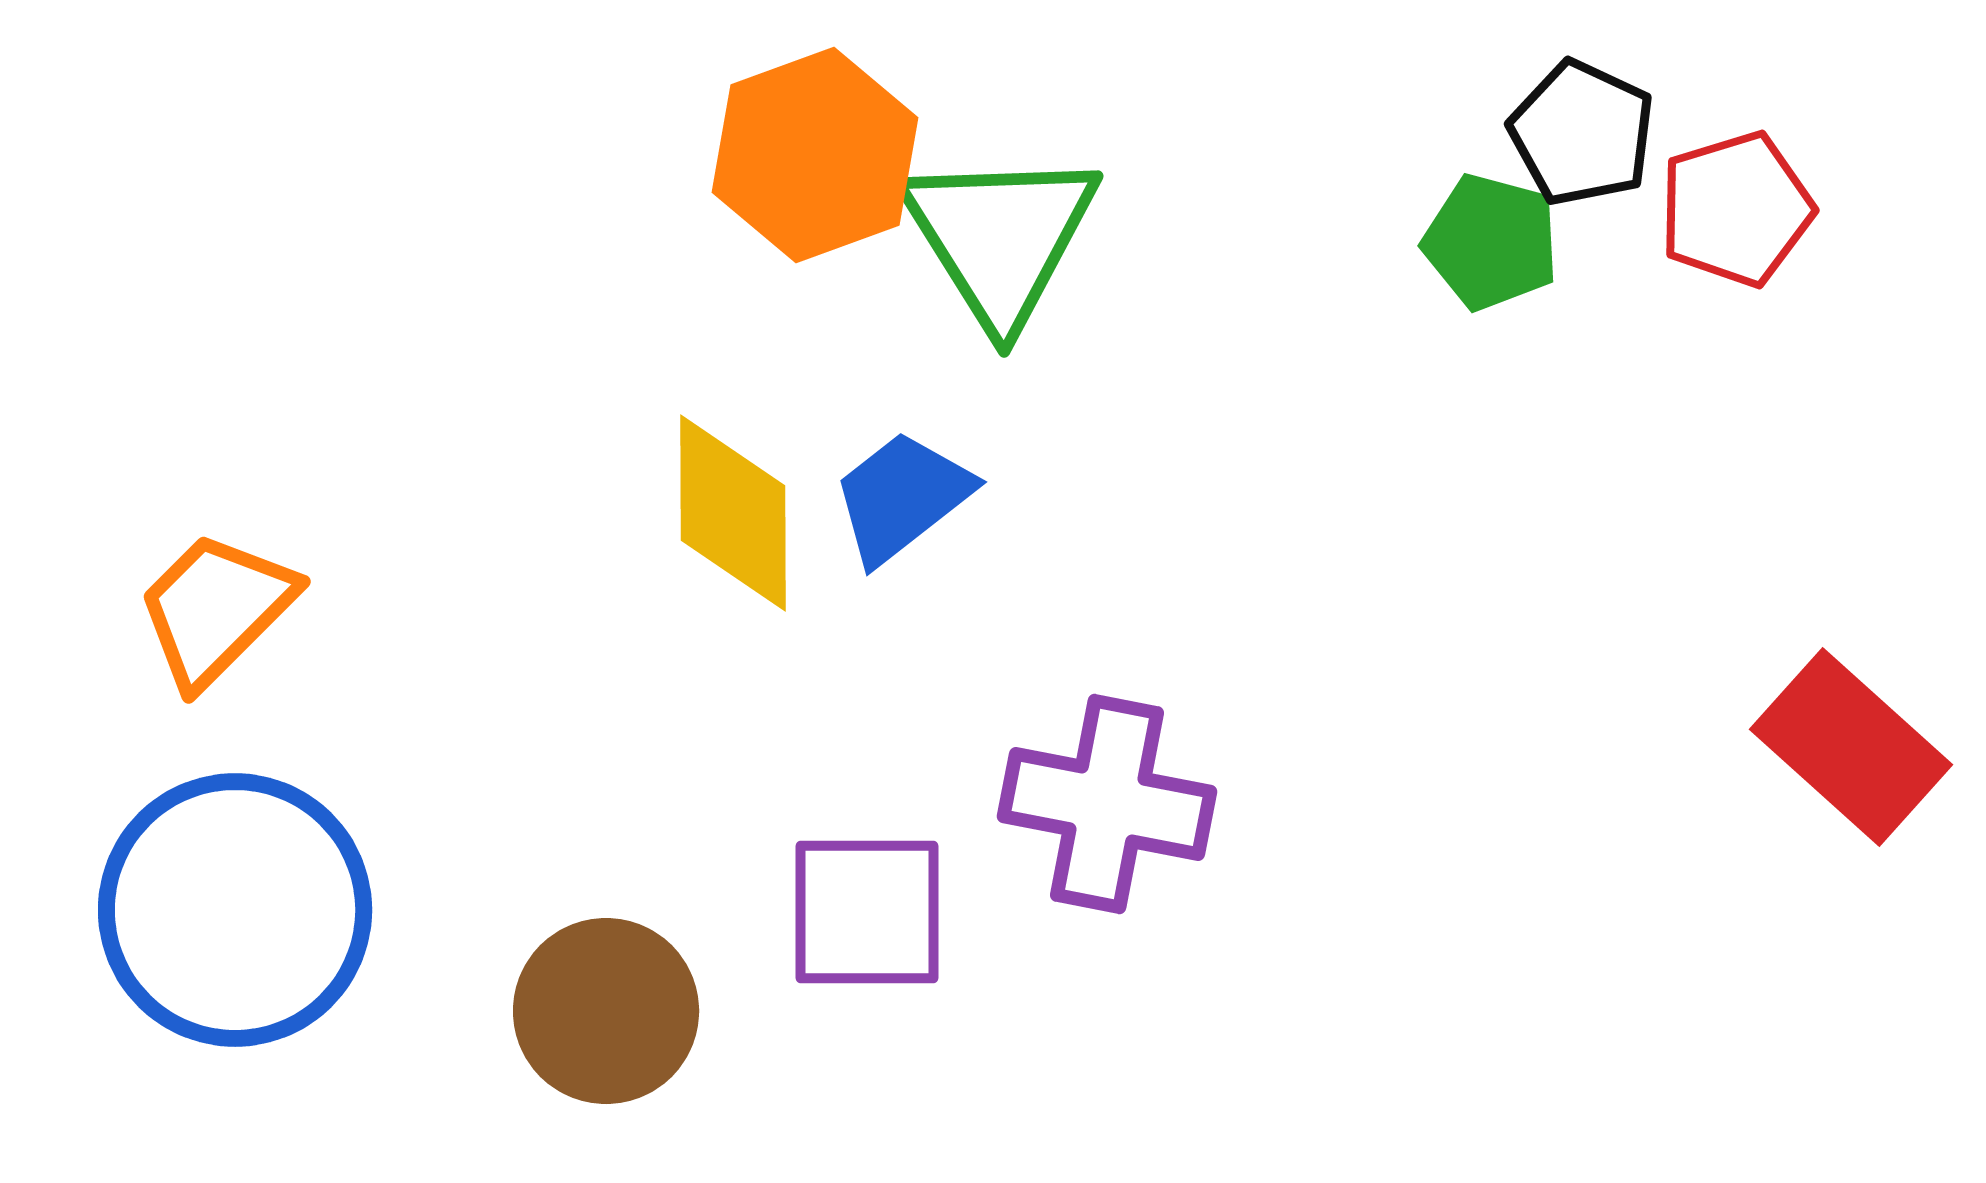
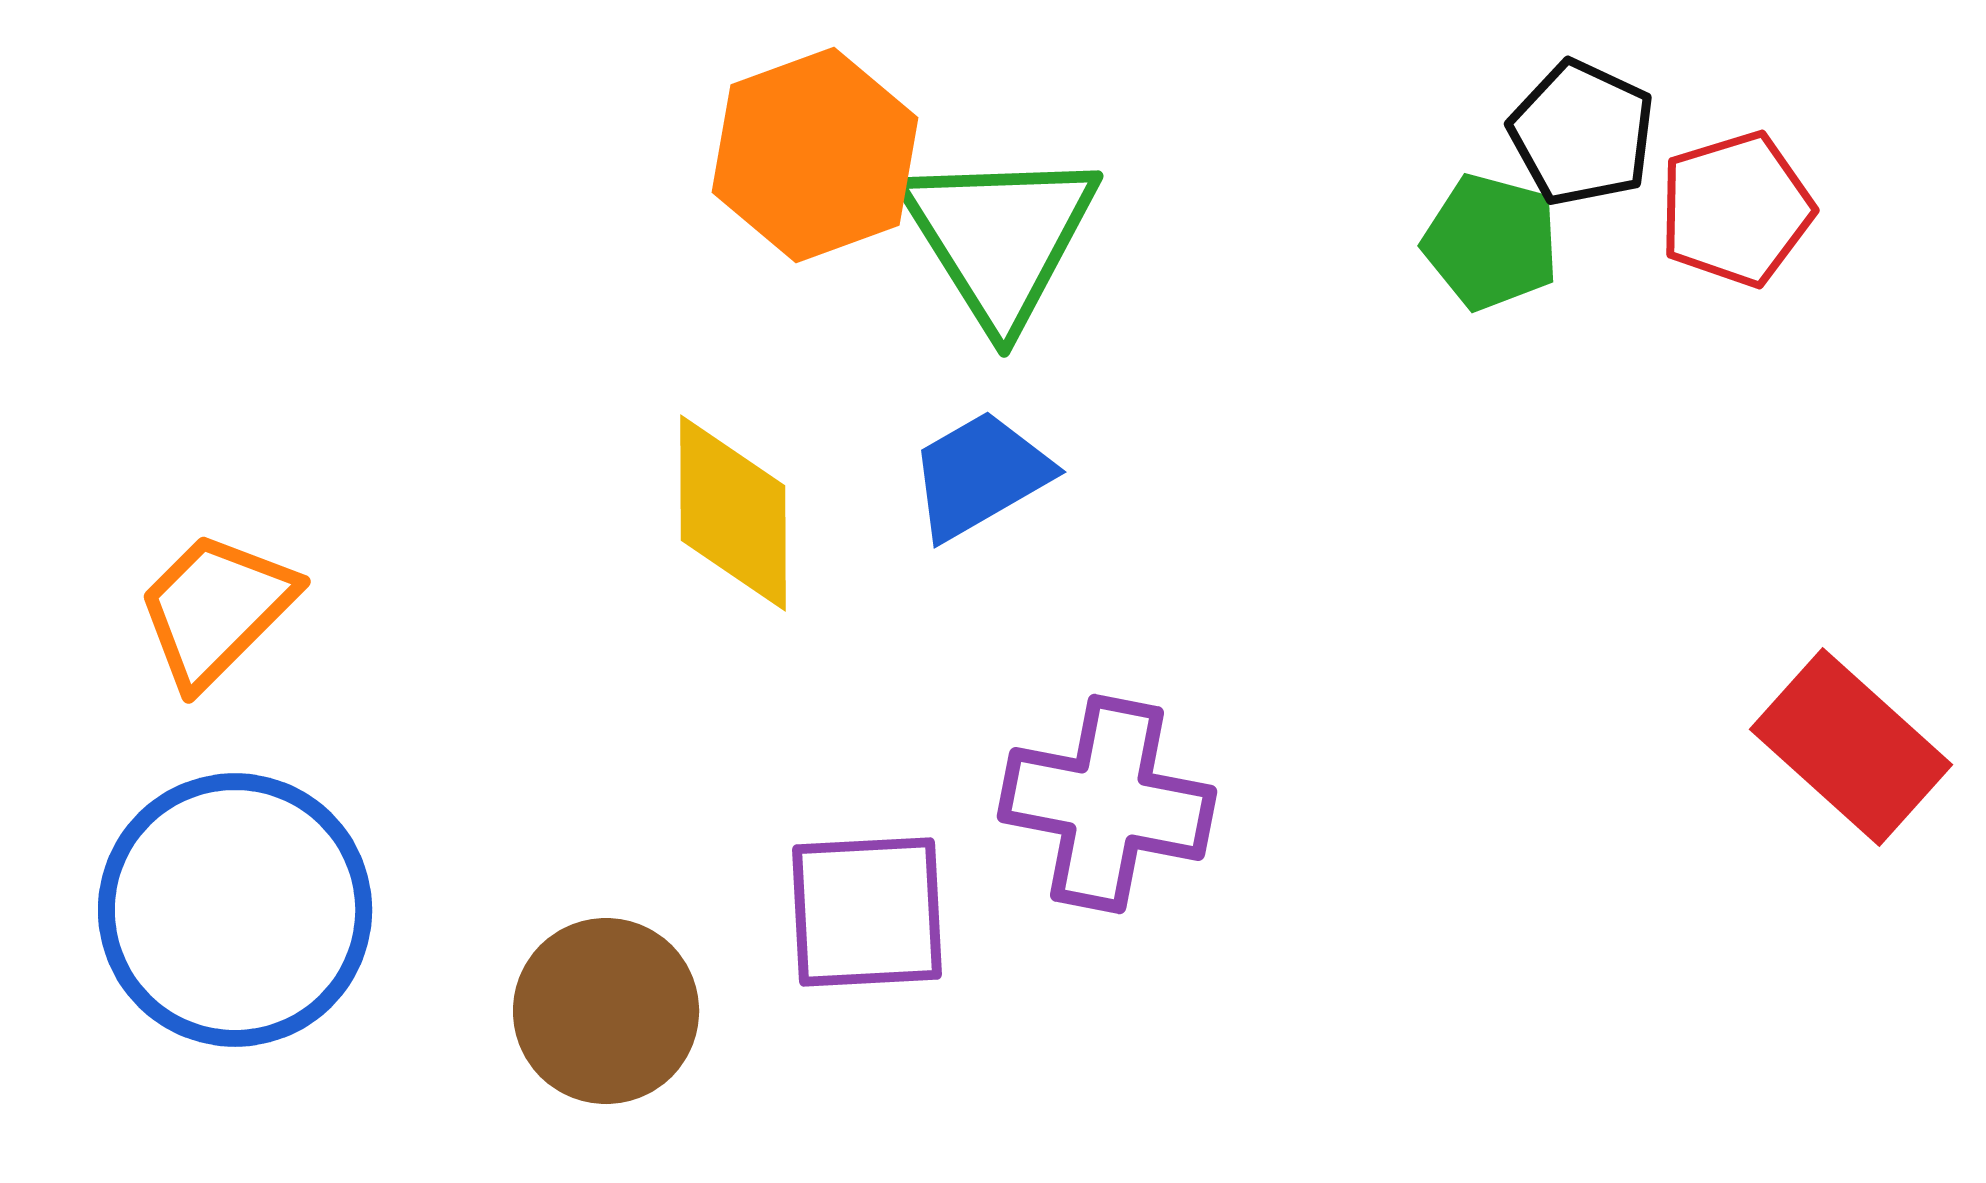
blue trapezoid: moved 78 px right, 22 px up; rotated 8 degrees clockwise
purple square: rotated 3 degrees counterclockwise
